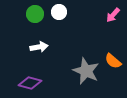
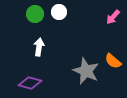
pink arrow: moved 2 px down
white arrow: rotated 72 degrees counterclockwise
